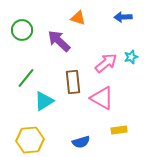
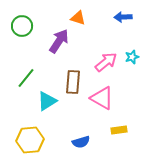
green circle: moved 4 px up
purple arrow: rotated 80 degrees clockwise
cyan star: moved 1 px right
pink arrow: moved 1 px up
brown rectangle: rotated 10 degrees clockwise
cyan triangle: moved 3 px right
